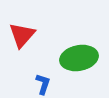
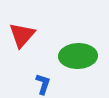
green ellipse: moved 1 px left, 2 px up; rotated 9 degrees clockwise
